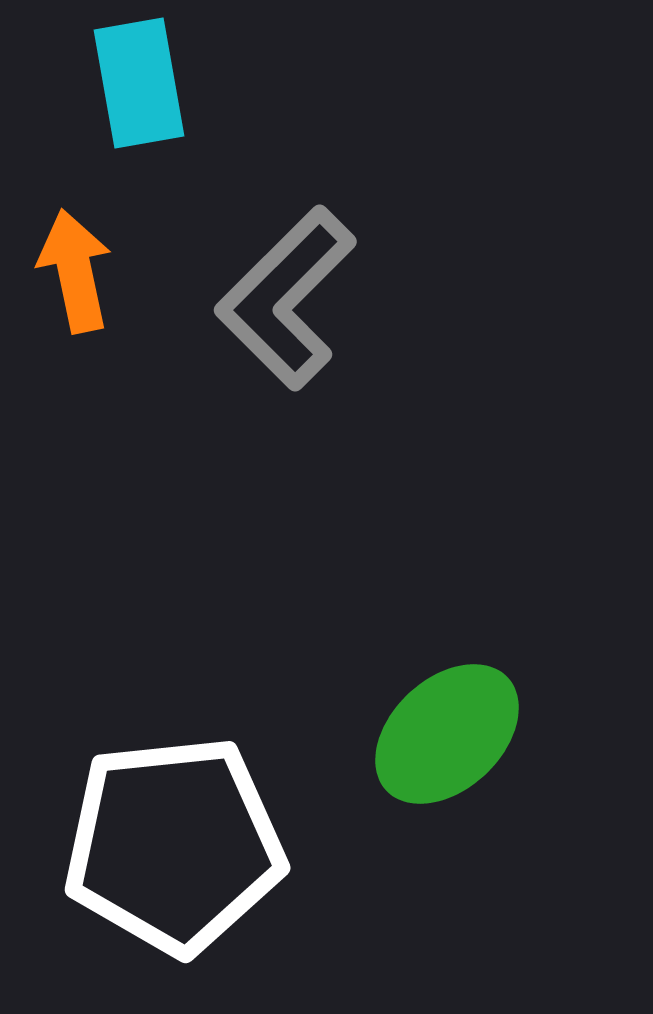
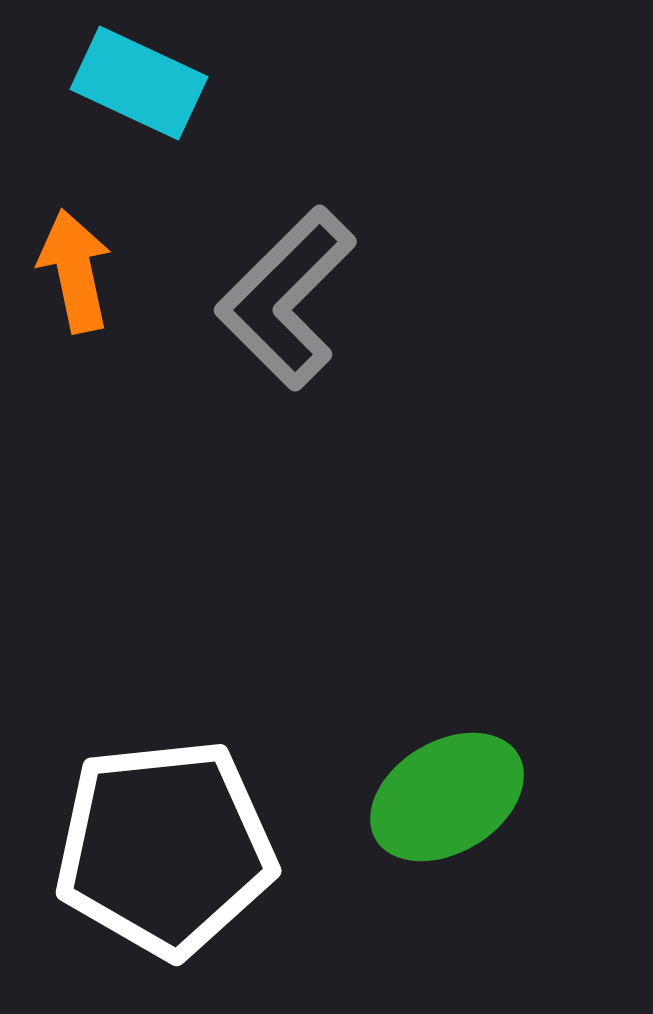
cyan rectangle: rotated 55 degrees counterclockwise
green ellipse: moved 63 px down; rotated 12 degrees clockwise
white pentagon: moved 9 px left, 3 px down
